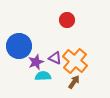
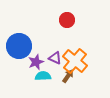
brown arrow: moved 6 px left, 6 px up
